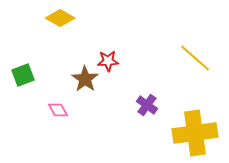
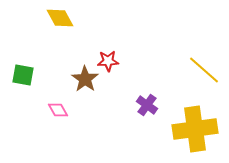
yellow diamond: rotated 32 degrees clockwise
yellow line: moved 9 px right, 12 px down
green square: rotated 30 degrees clockwise
yellow cross: moved 4 px up
